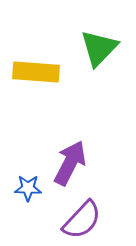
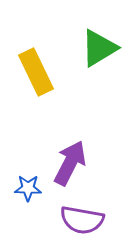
green triangle: rotated 15 degrees clockwise
yellow rectangle: rotated 60 degrees clockwise
purple semicircle: rotated 57 degrees clockwise
